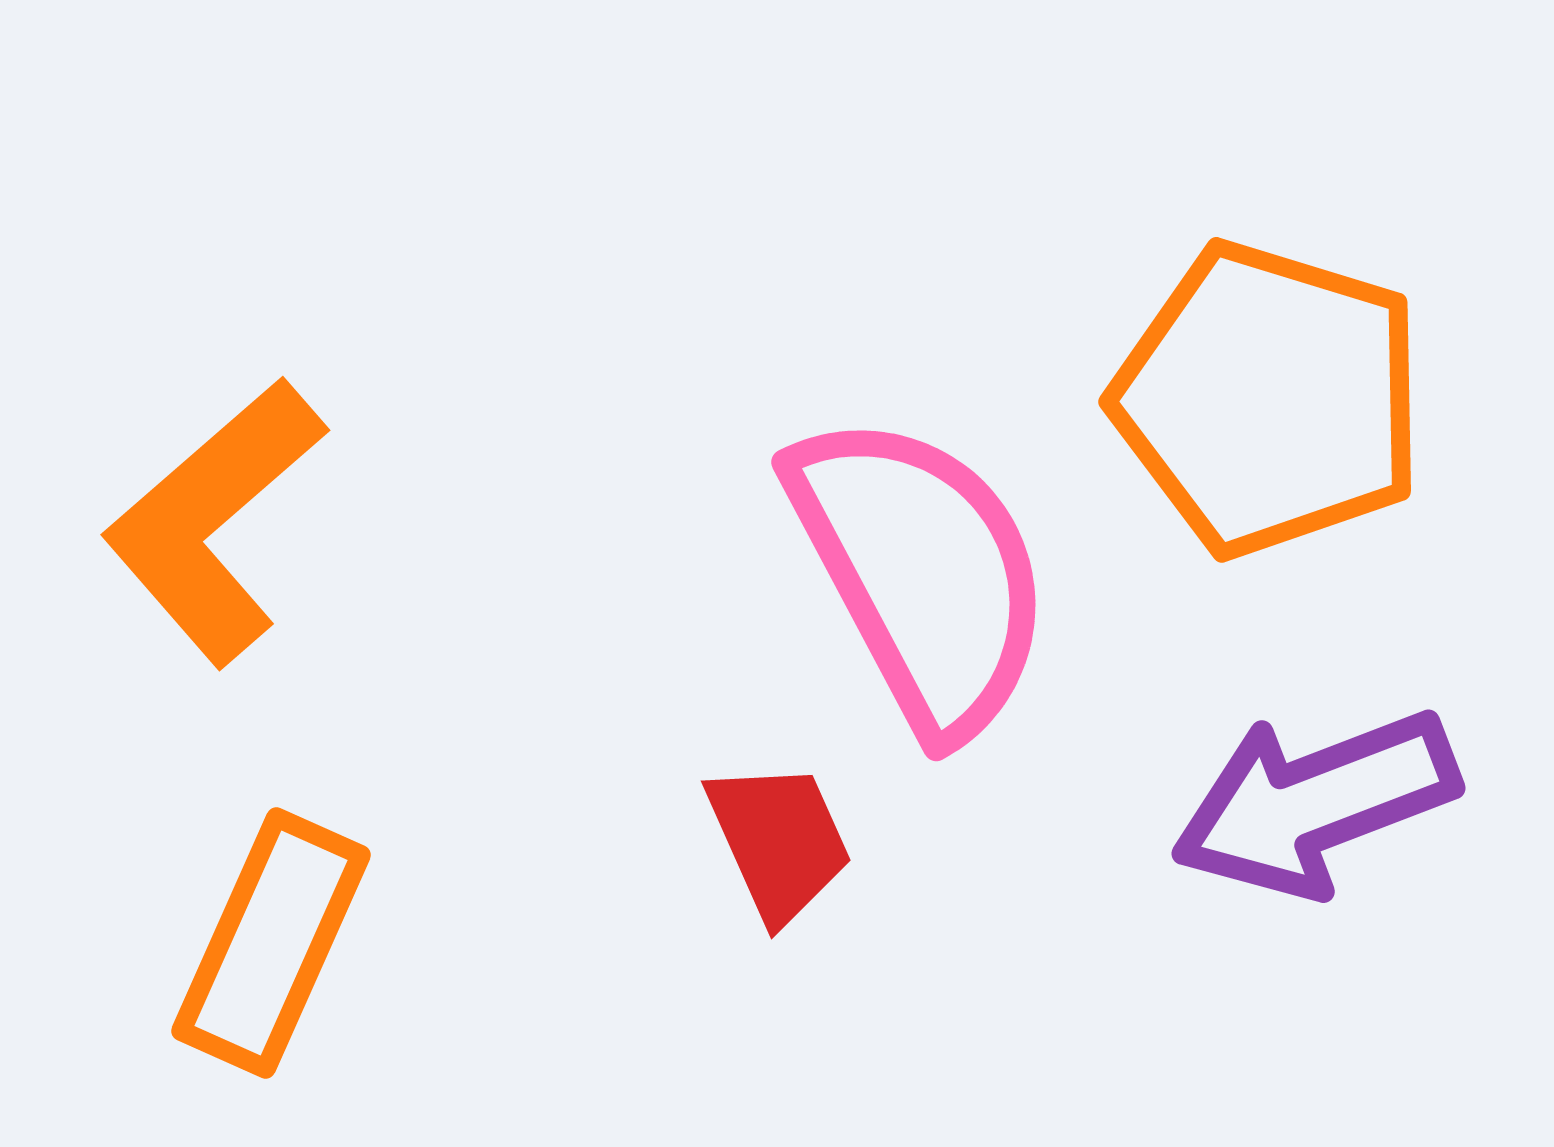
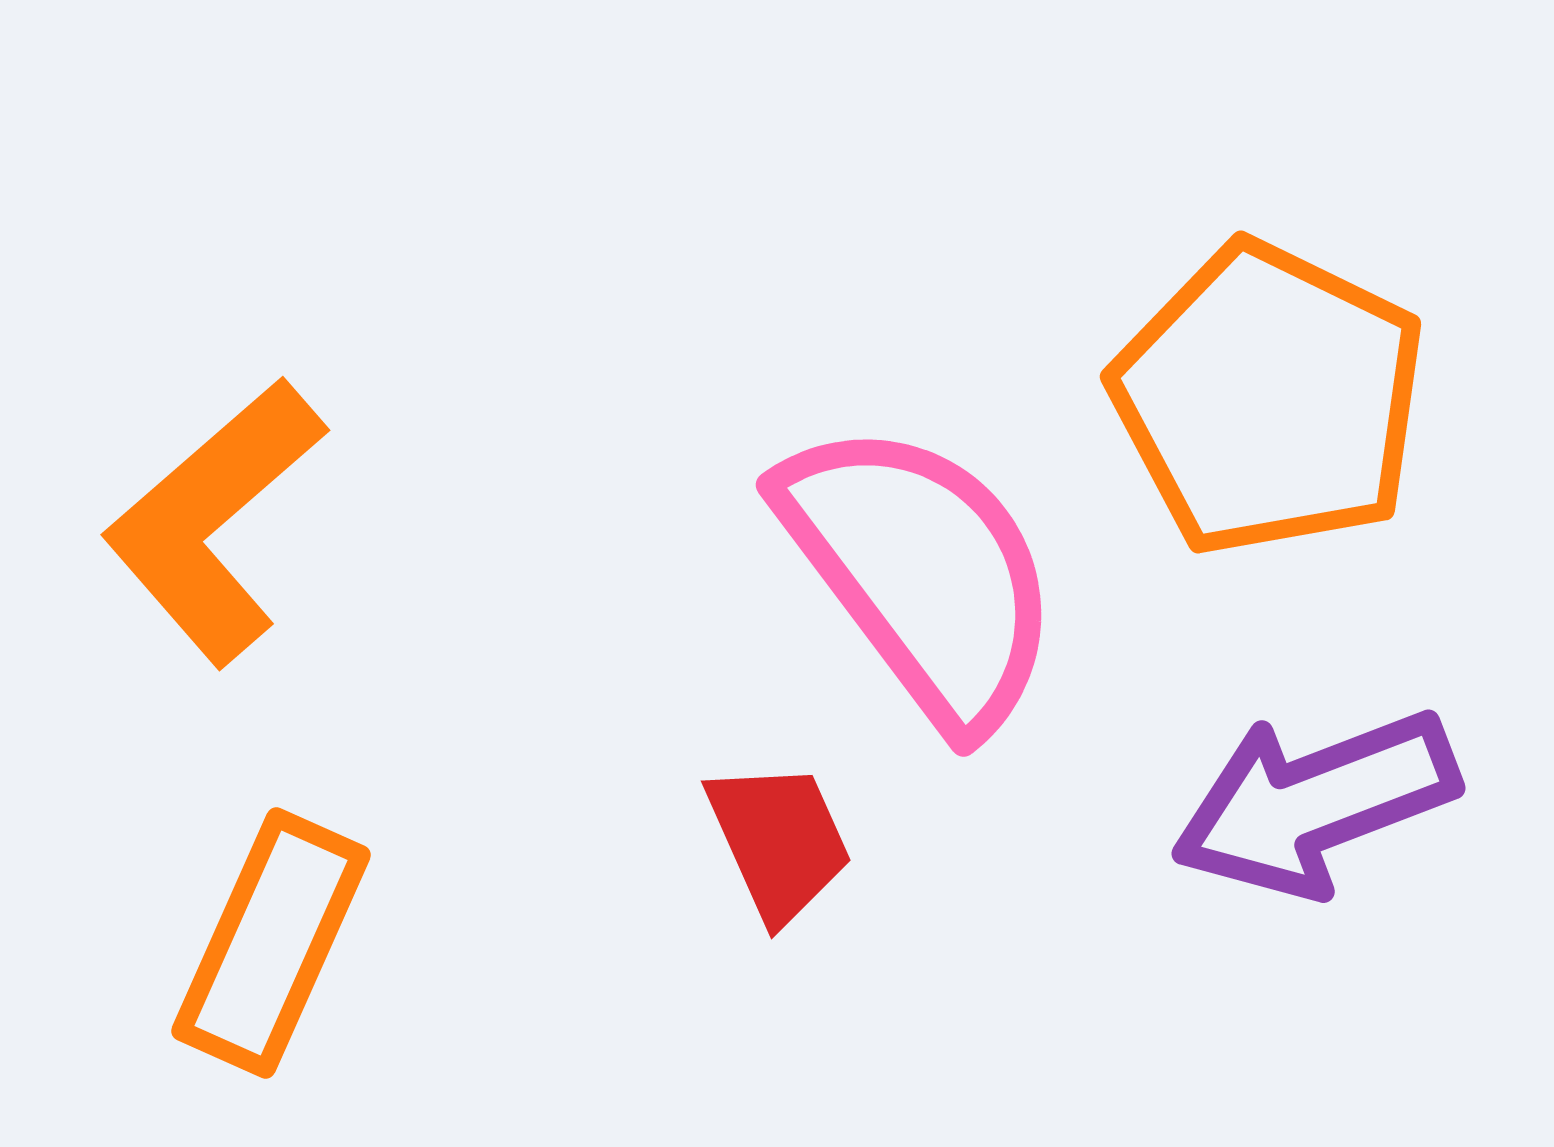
orange pentagon: rotated 9 degrees clockwise
pink semicircle: rotated 9 degrees counterclockwise
